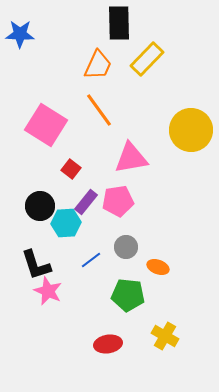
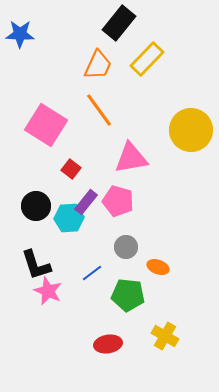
black rectangle: rotated 40 degrees clockwise
pink pentagon: rotated 24 degrees clockwise
black circle: moved 4 px left
cyan hexagon: moved 3 px right, 5 px up
blue line: moved 1 px right, 13 px down
